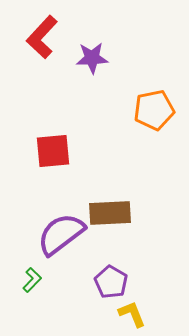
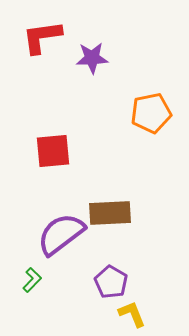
red L-shape: rotated 39 degrees clockwise
orange pentagon: moved 3 px left, 3 px down
